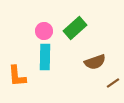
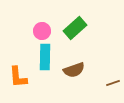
pink circle: moved 2 px left
brown semicircle: moved 21 px left, 8 px down
orange L-shape: moved 1 px right, 1 px down
brown line: rotated 16 degrees clockwise
